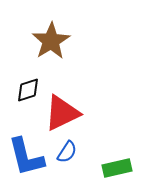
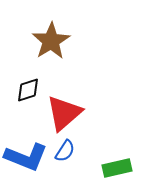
red triangle: moved 2 px right; rotated 15 degrees counterclockwise
blue semicircle: moved 2 px left, 1 px up
blue L-shape: rotated 54 degrees counterclockwise
